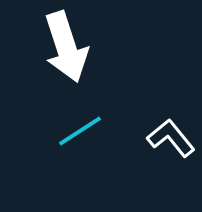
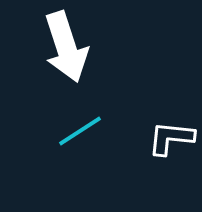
white L-shape: rotated 45 degrees counterclockwise
